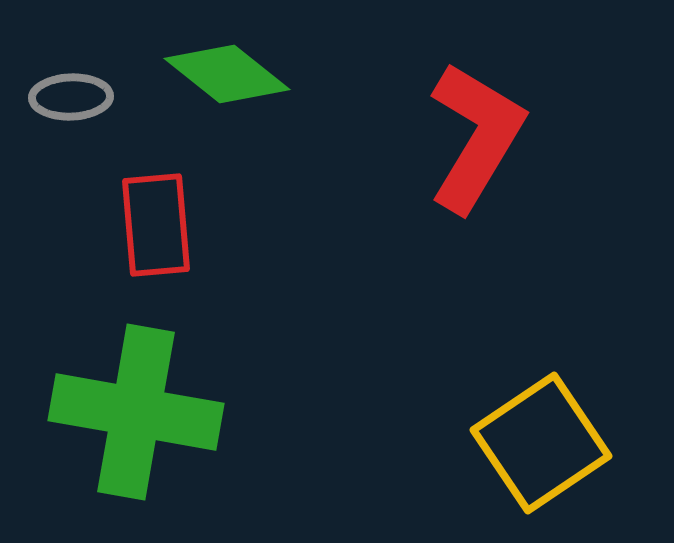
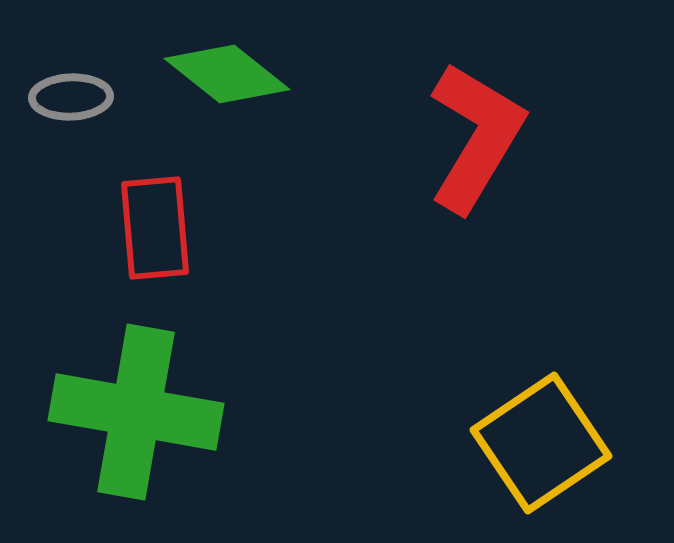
red rectangle: moved 1 px left, 3 px down
